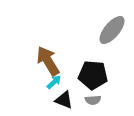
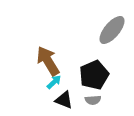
black pentagon: moved 1 px right; rotated 28 degrees counterclockwise
